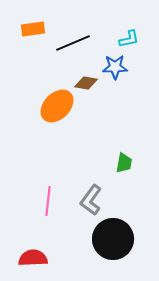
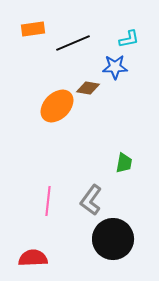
brown diamond: moved 2 px right, 5 px down
